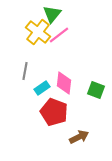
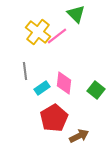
green triangle: moved 24 px right; rotated 24 degrees counterclockwise
pink line: moved 2 px left, 1 px down
gray line: rotated 18 degrees counterclockwise
green square: rotated 18 degrees clockwise
red pentagon: moved 6 px down; rotated 20 degrees clockwise
brown arrow: moved 1 px up
